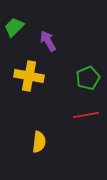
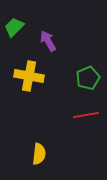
yellow semicircle: moved 12 px down
